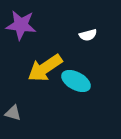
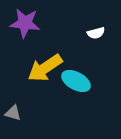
purple star: moved 4 px right, 2 px up
white semicircle: moved 8 px right, 2 px up
